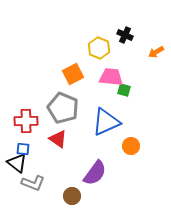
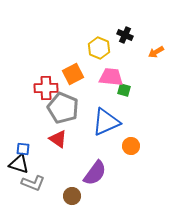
red cross: moved 20 px right, 33 px up
black triangle: moved 2 px right, 1 px down; rotated 20 degrees counterclockwise
